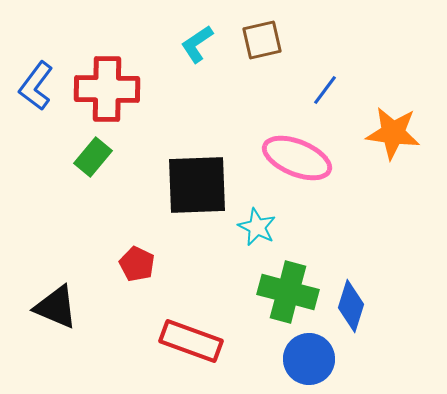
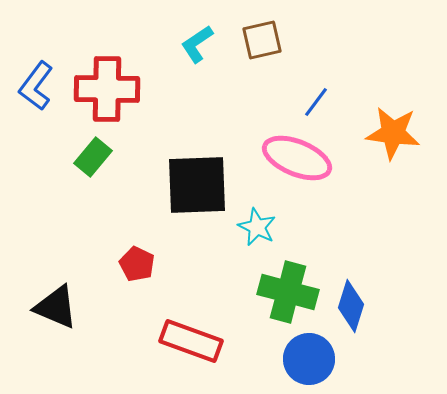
blue line: moved 9 px left, 12 px down
